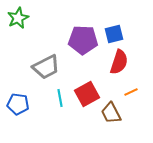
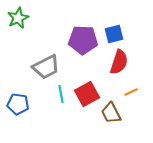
cyan line: moved 1 px right, 4 px up
